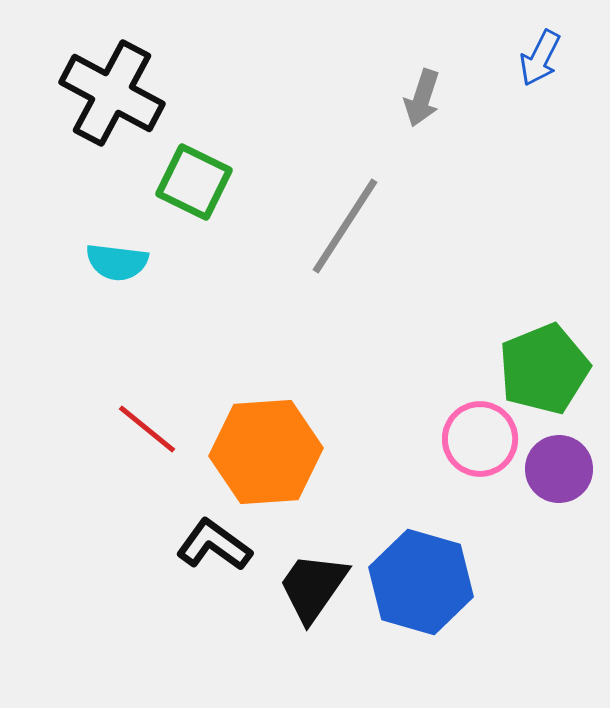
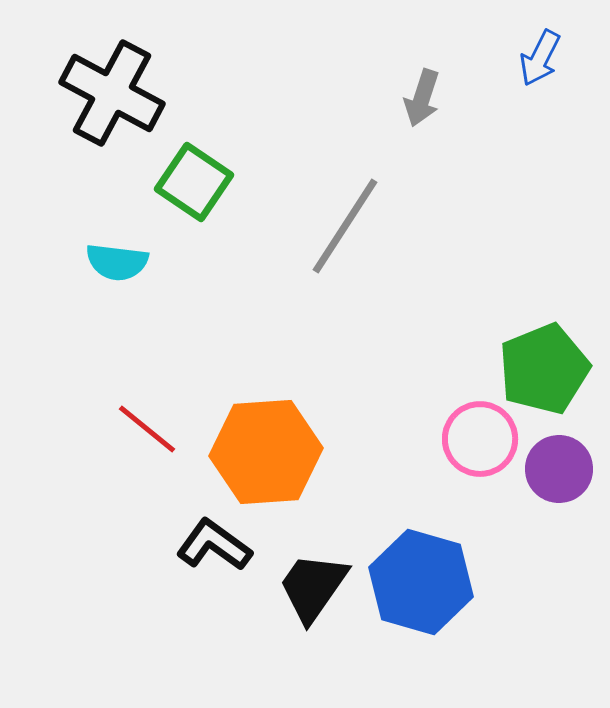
green square: rotated 8 degrees clockwise
